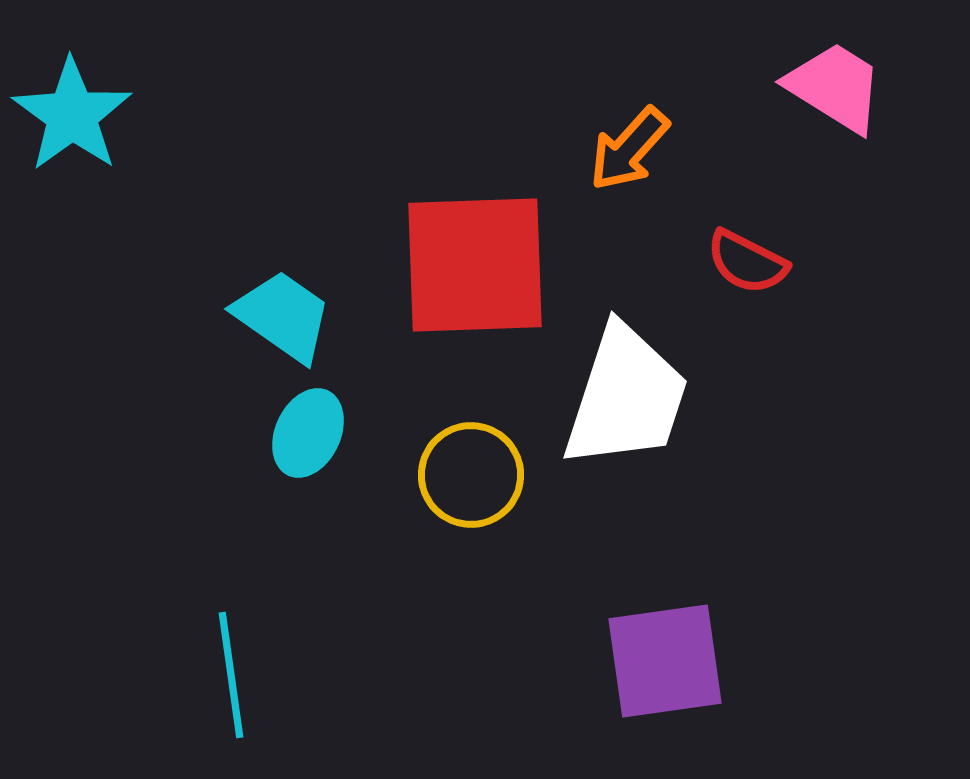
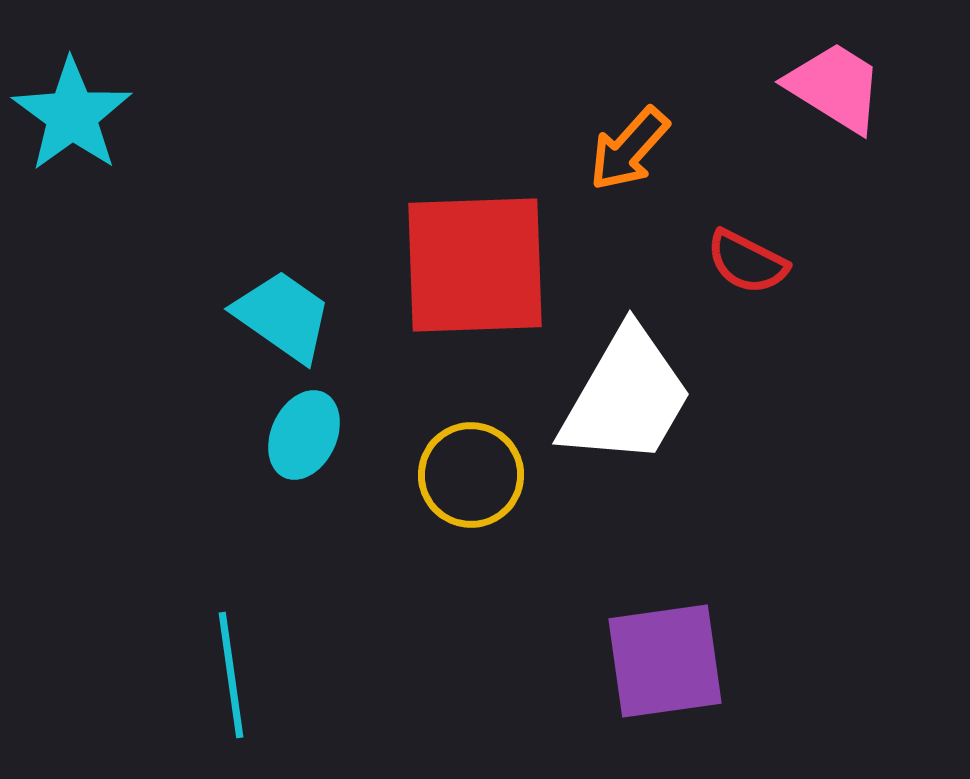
white trapezoid: rotated 12 degrees clockwise
cyan ellipse: moved 4 px left, 2 px down
